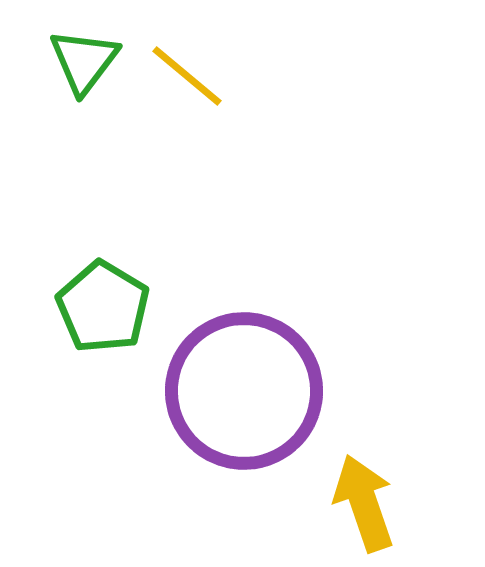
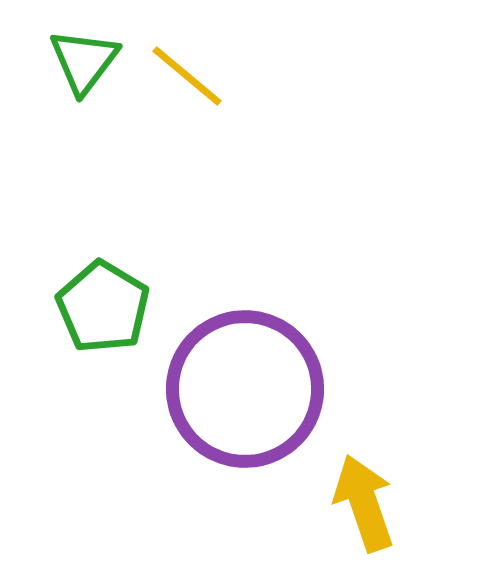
purple circle: moved 1 px right, 2 px up
